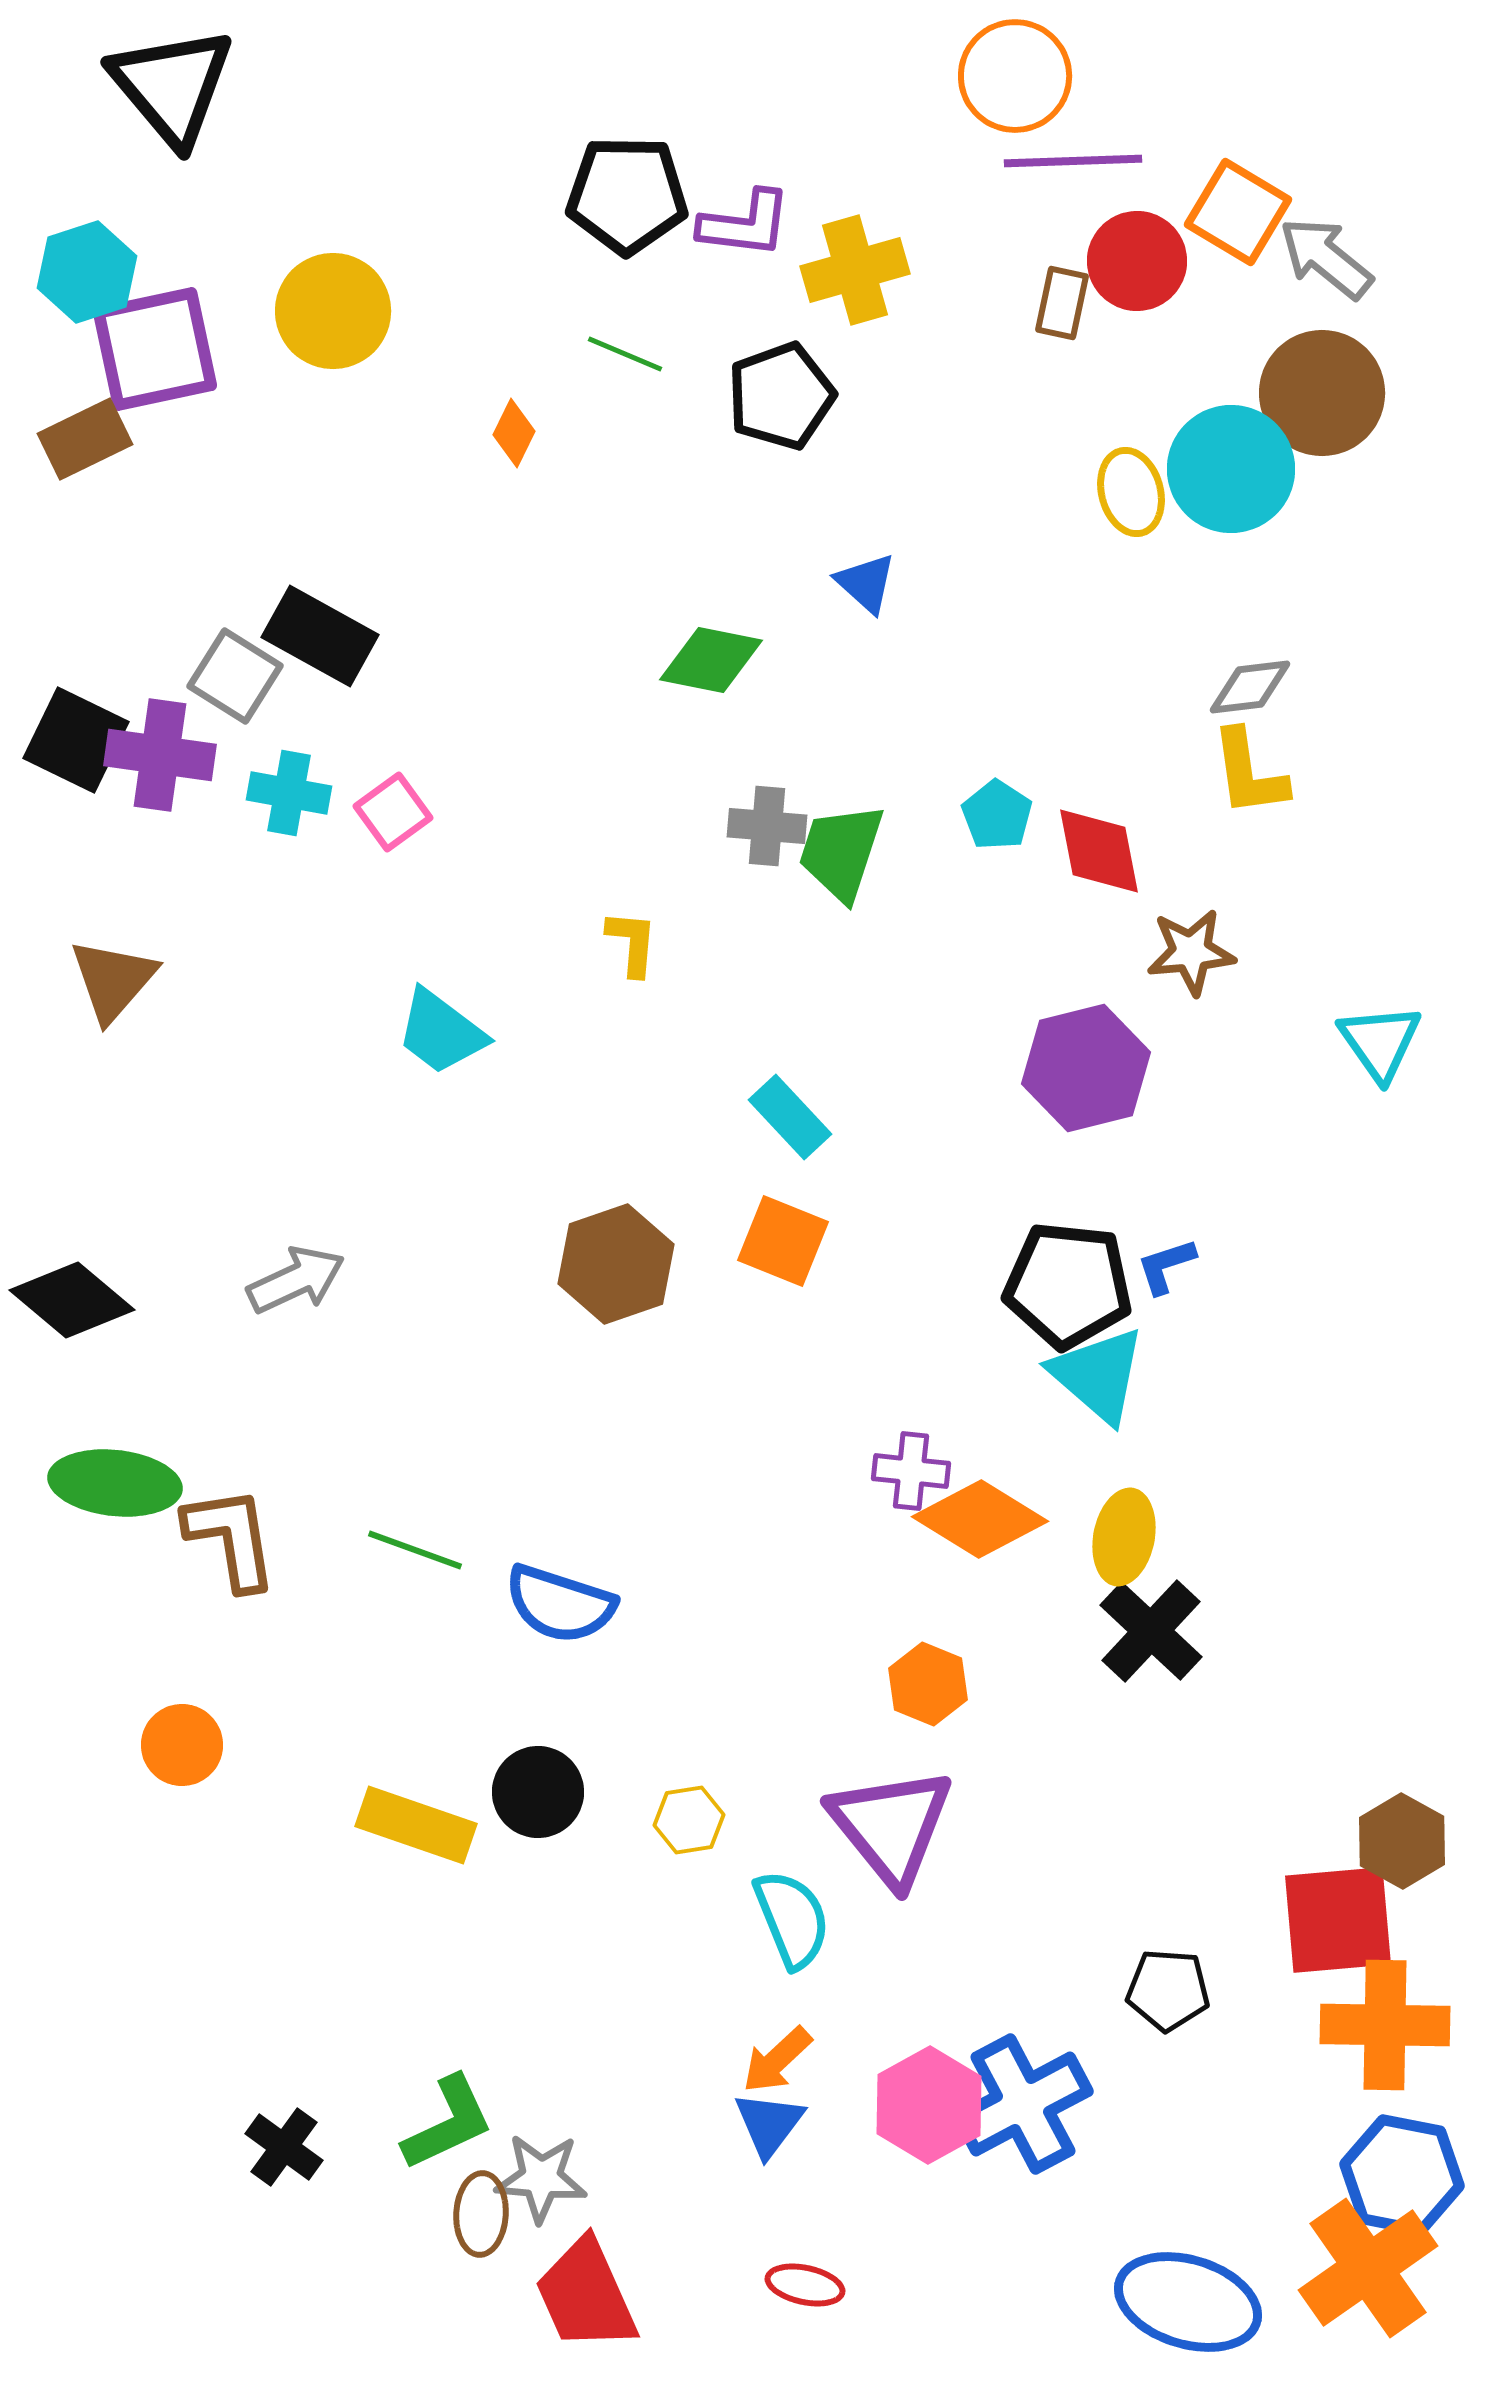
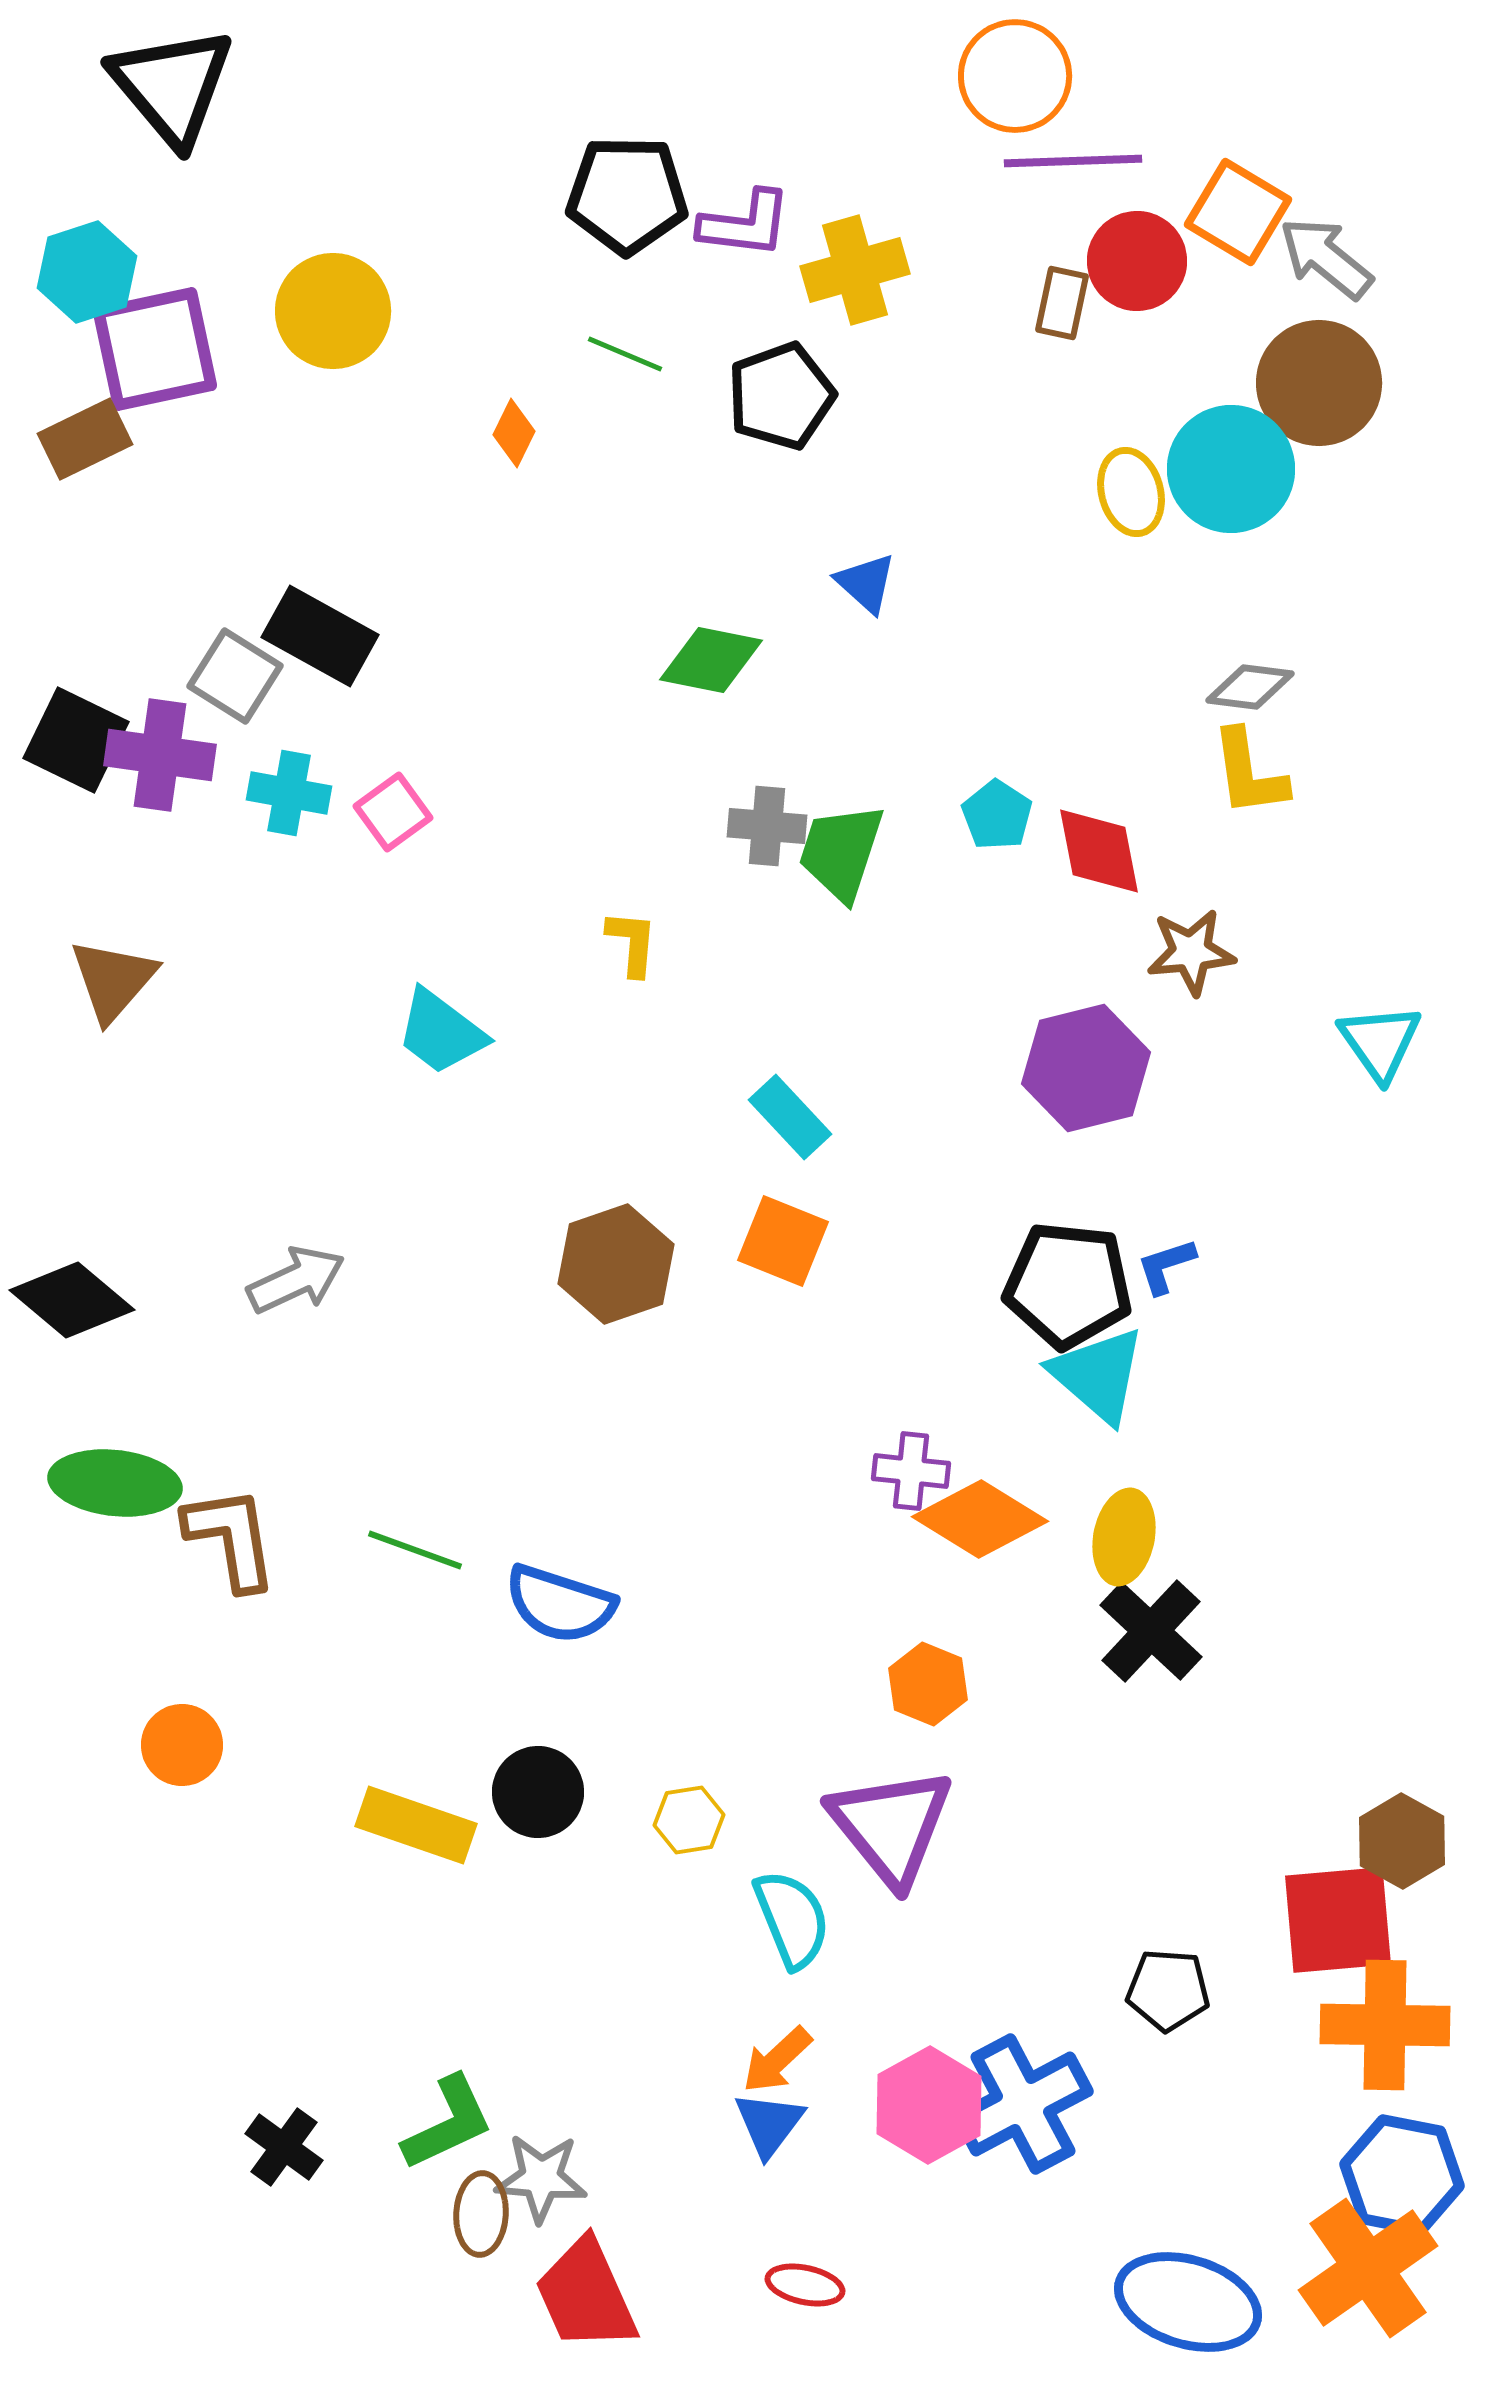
brown circle at (1322, 393): moved 3 px left, 10 px up
gray diamond at (1250, 687): rotated 14 degrees clockwise
